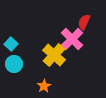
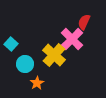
cyan circle: moved 11 px right
orange star: moved 7 px left, 3 px up
